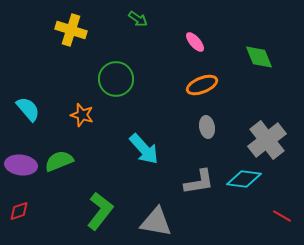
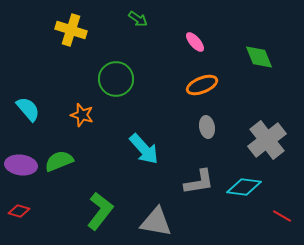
cyan diamond: moved 8 px down
red diamond: rotated 35 degrees clockwise
